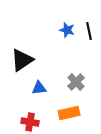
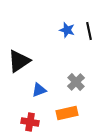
black triangle: moved 3 px left, 1 px down
blue triangle: moved 2 px down; rotated 14 degrees counterclockwise
orange rectangle: moved 2 px left
